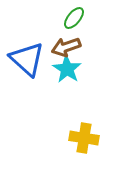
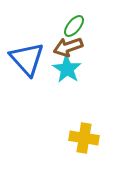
green ellipse: moved 8 px down
brown arrow: moved 2 px right
blue triangle: rotated 6 degrees clockwise
